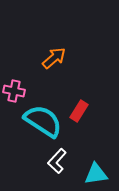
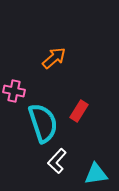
cyan semicircle: moved 2 px down; rotated 39 degrees clockwise
